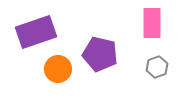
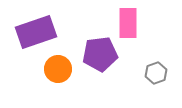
pink rectangle: moved 24 px left
purple pentagon: rotated 20 degrees counterclockwise
gray hexagon: moved 1 px left, 6 px down
